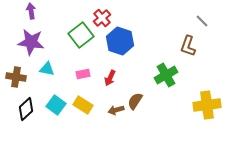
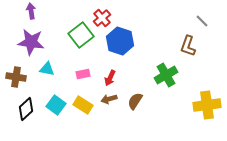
brown arrow: moved 7 px left, 11 px up
